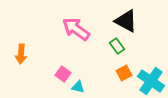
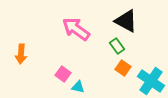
orange square: moved 1 px left, 5 px up; rotated 28 degrees counterclockwise
